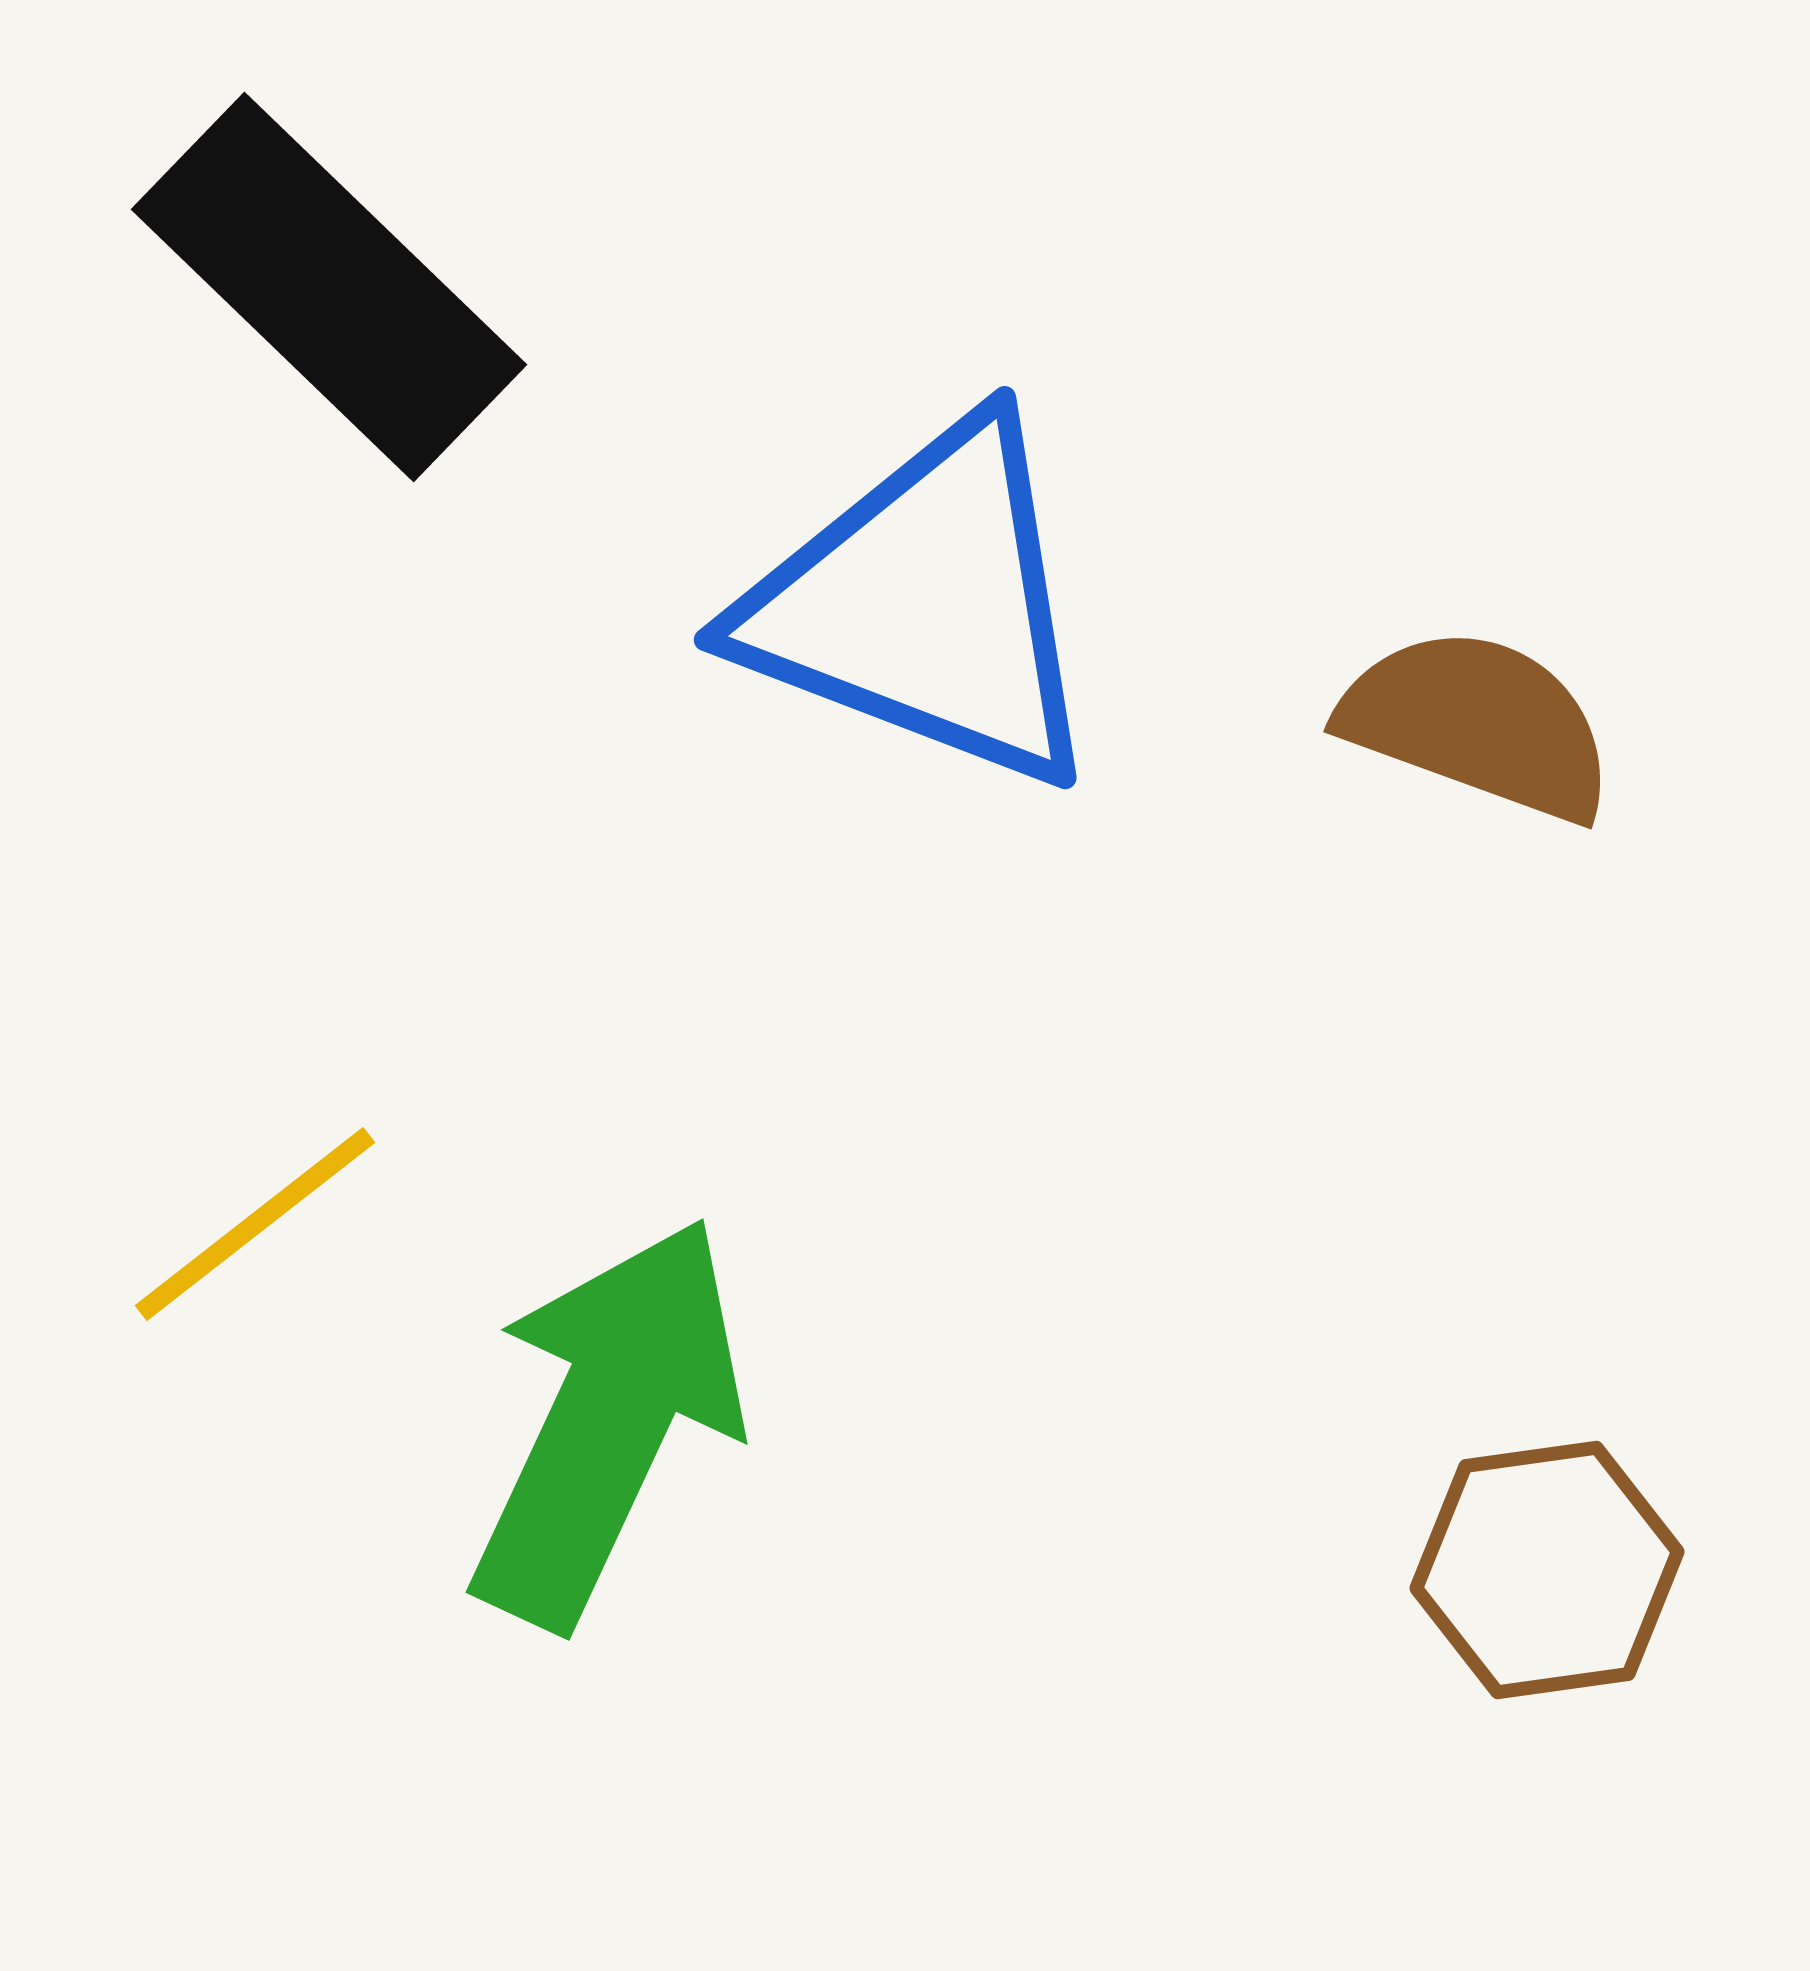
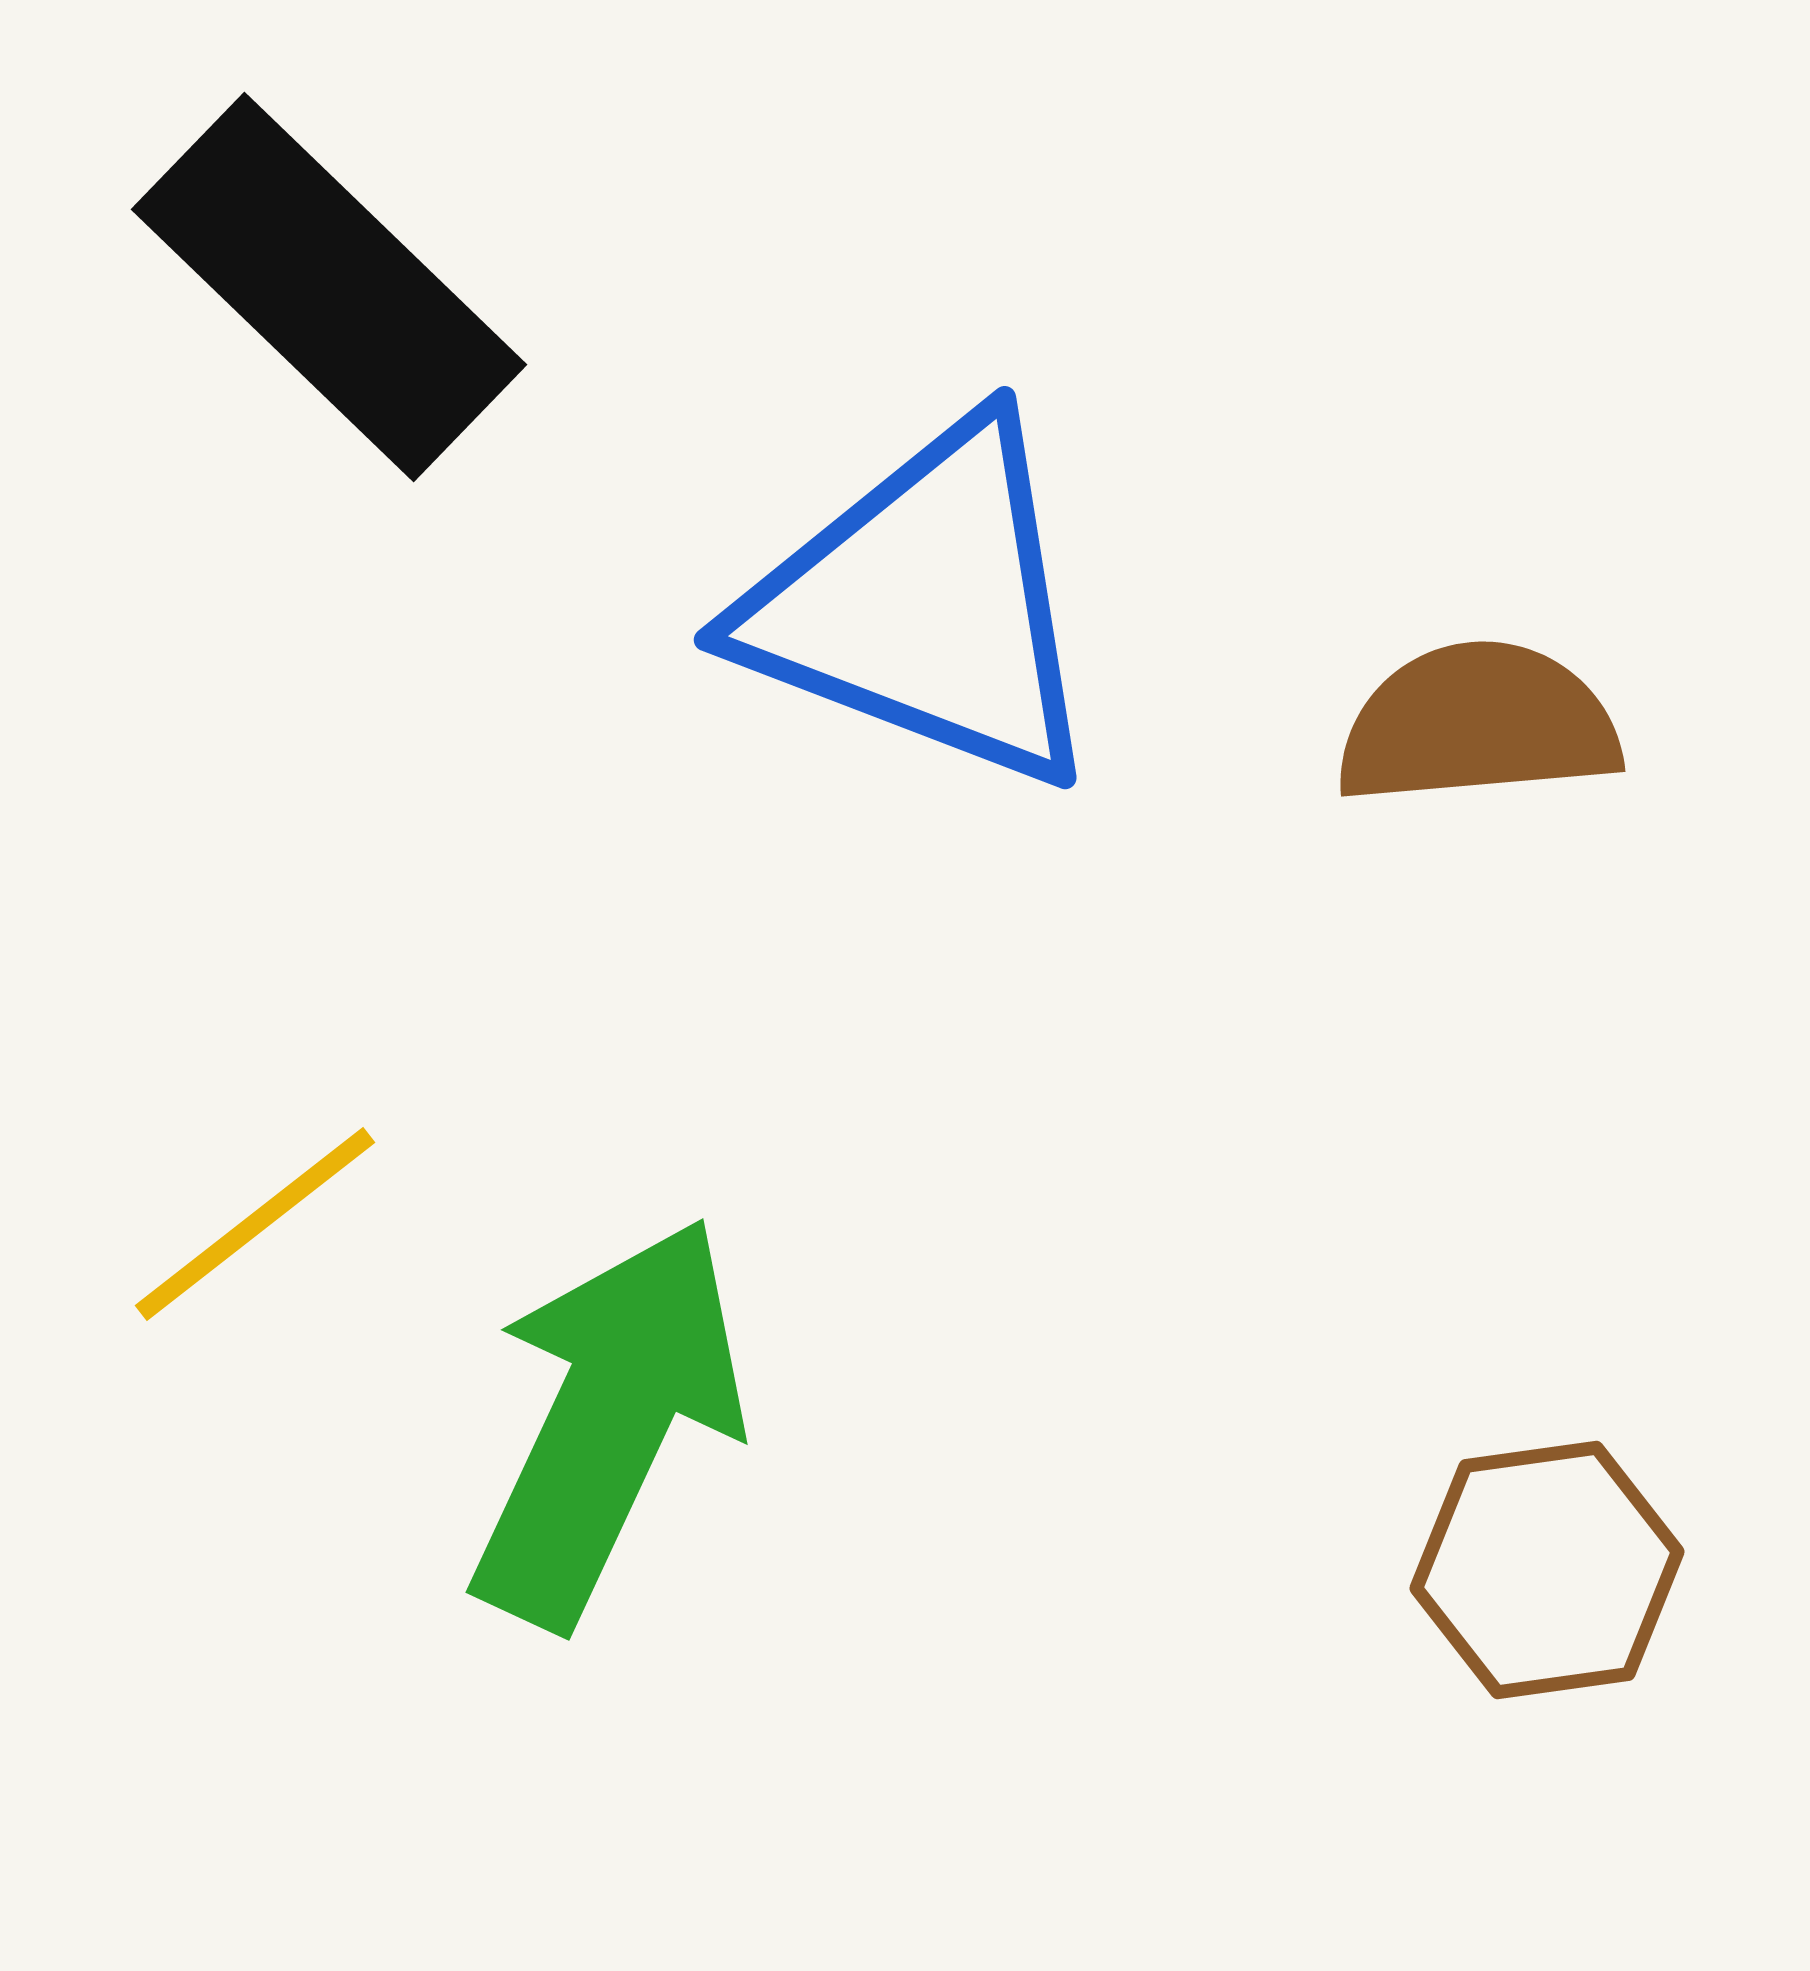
brown semicircle: rotated 25 degrees counterclockwise
